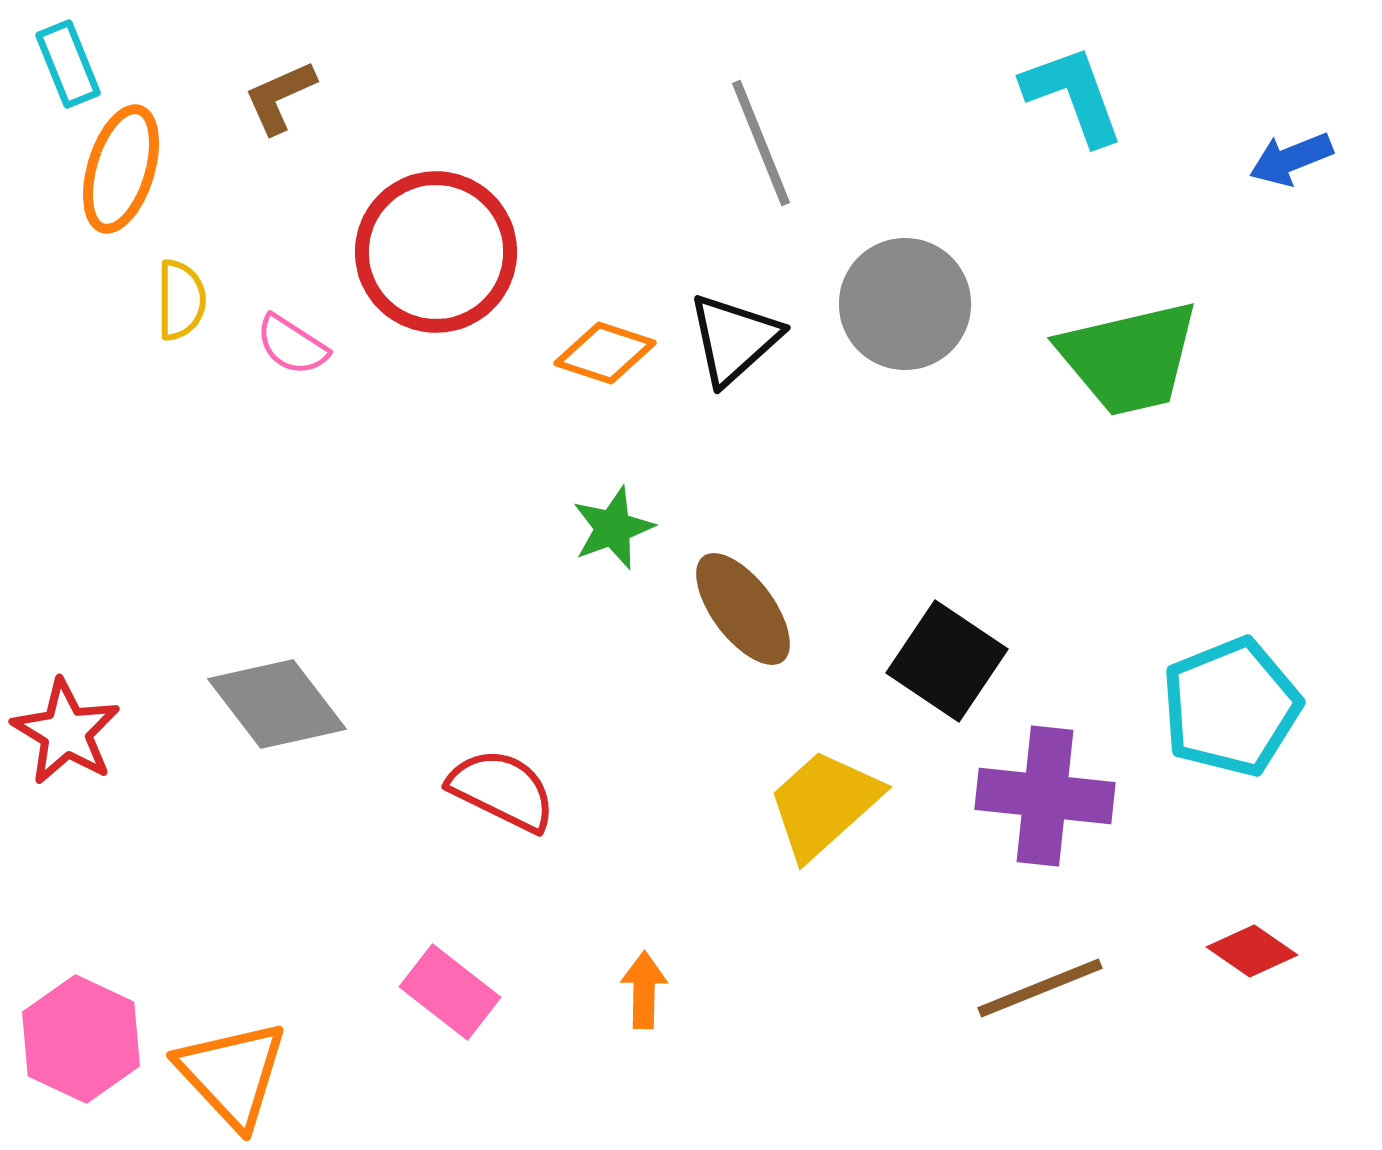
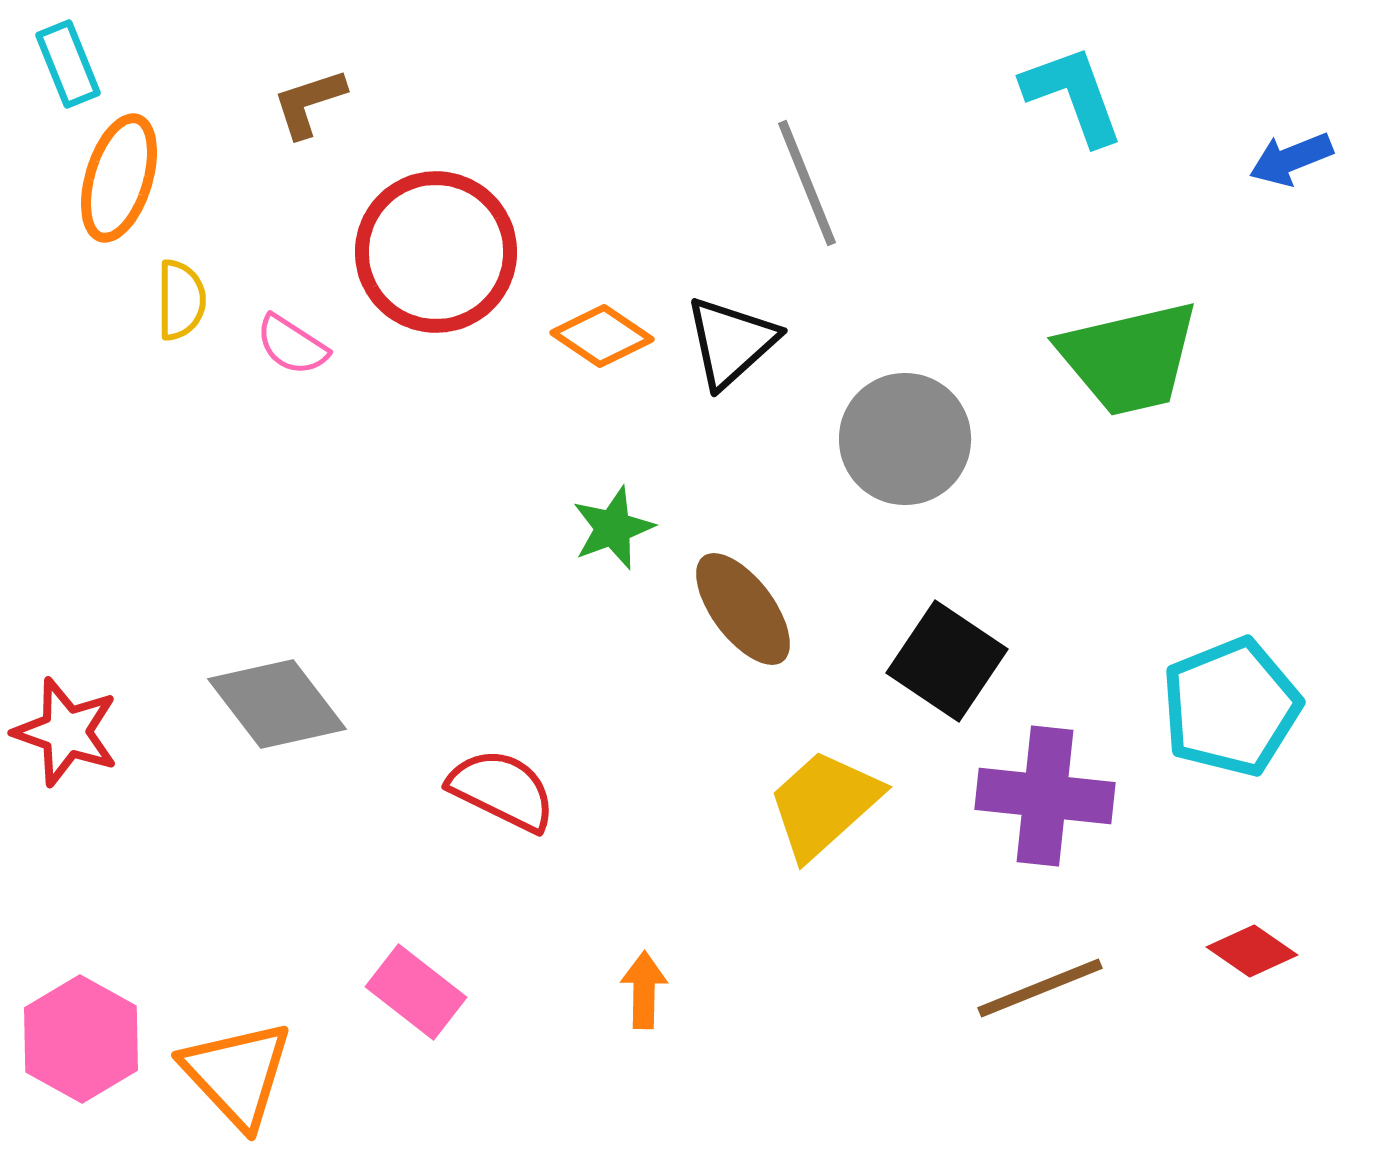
brown L-shape: moved 29 px right, 6 px down; rotated 6 degrees clockwise
gray line: moved 46 px right, 40 px down
orange ellipse: moved 2 px left, 9 px down
gray circle: moved 135 px down
black triangle: moved 3 px left, 3 px down
orange diamond: moved 3 px left, 17 px up; rotated 16 degrees clockwise
red star: rotated 12 degrees counterclockwise
pink rectangle: moved 34 px left
pink hexagon: rotated 4 degrees clockwise
orange triangle: moved 5 px right
